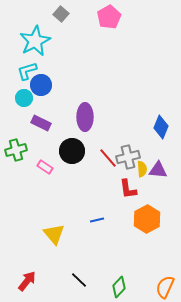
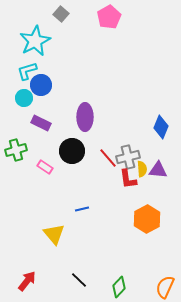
red L-shape: moved 10 px up
blue line: moved 15 px left, 11 px up
